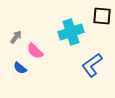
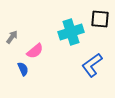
black square: moved 2 px left, 3 px down
gray arrow: moved 4 px left
pink semicircle: rotated 84 degrees counterclockwise
blue semicircle: moved 3 px right, 1 px down; rotated 152 degrees counterclockwise
